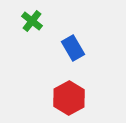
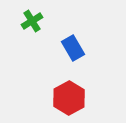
green cross: rotated 20 degrees clockwise
